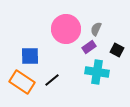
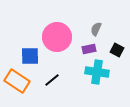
pink circle: moved 9 px left, 8 px down
purple rectangle: moved 2 px down; rotated 24 degrees clockwise
orange rectangle: moved 5 px left, 1 px up
